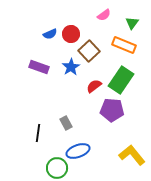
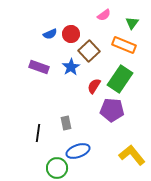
green rectangle: moved 1 px left, 1 px up
red semicircle: rotated 21 degrees counterclockwise
gray rectangle: rotated 16 degrees clockwise
